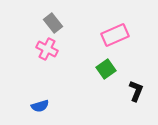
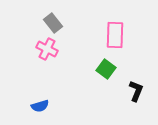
pink rectangle: rotated 64 degrees counterclockwise
green square: rotated 18 degrees counterclockwise
